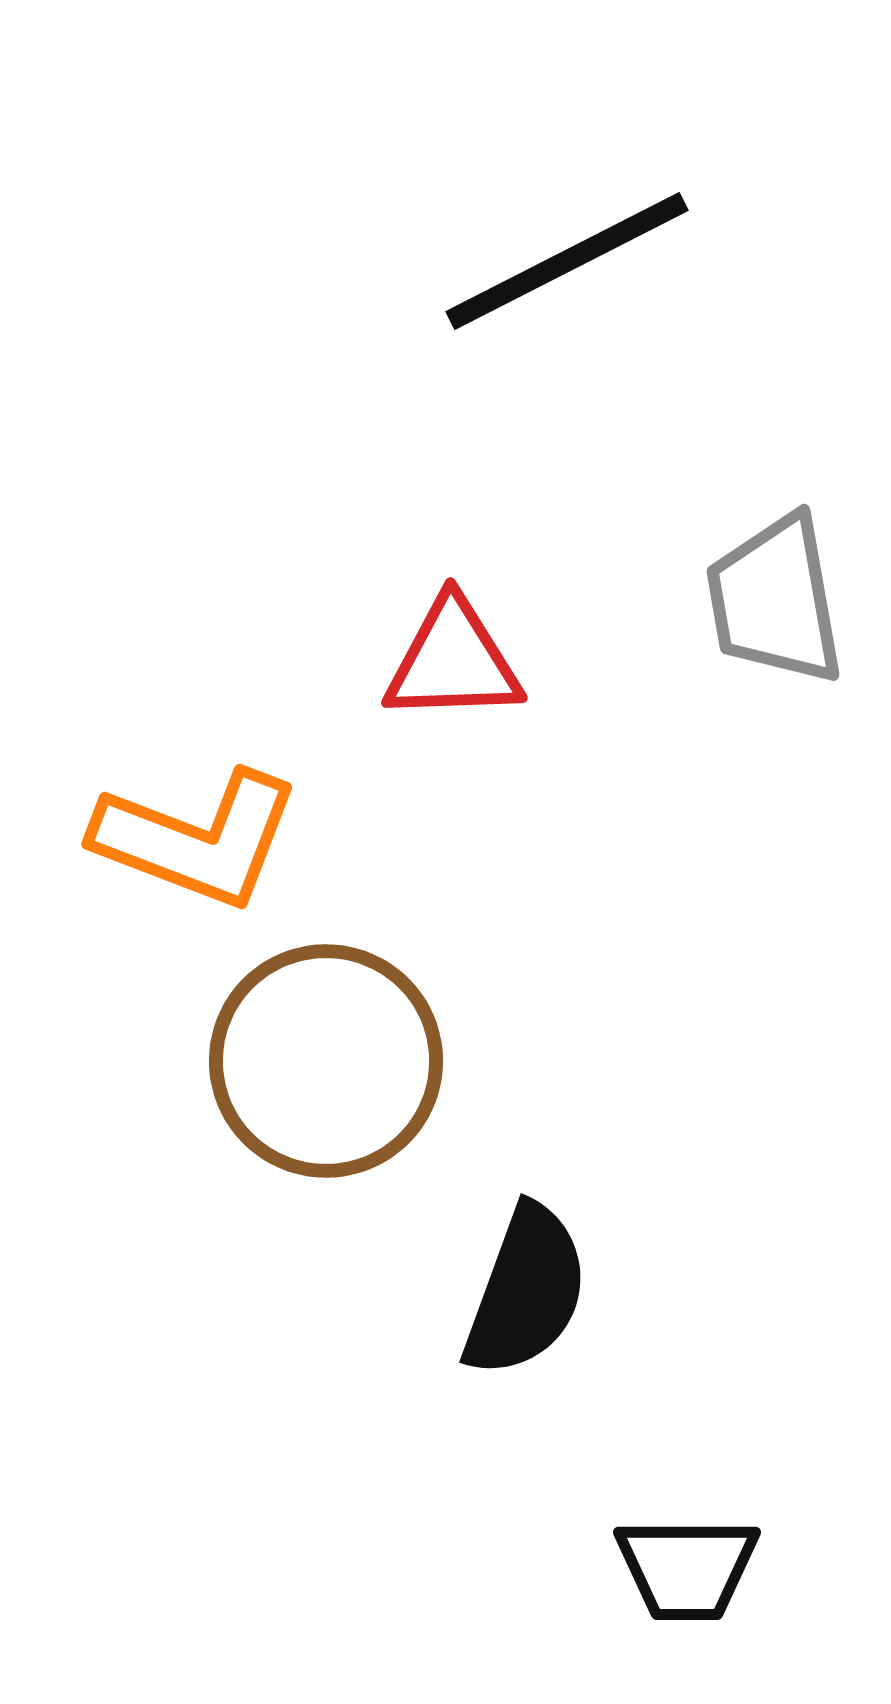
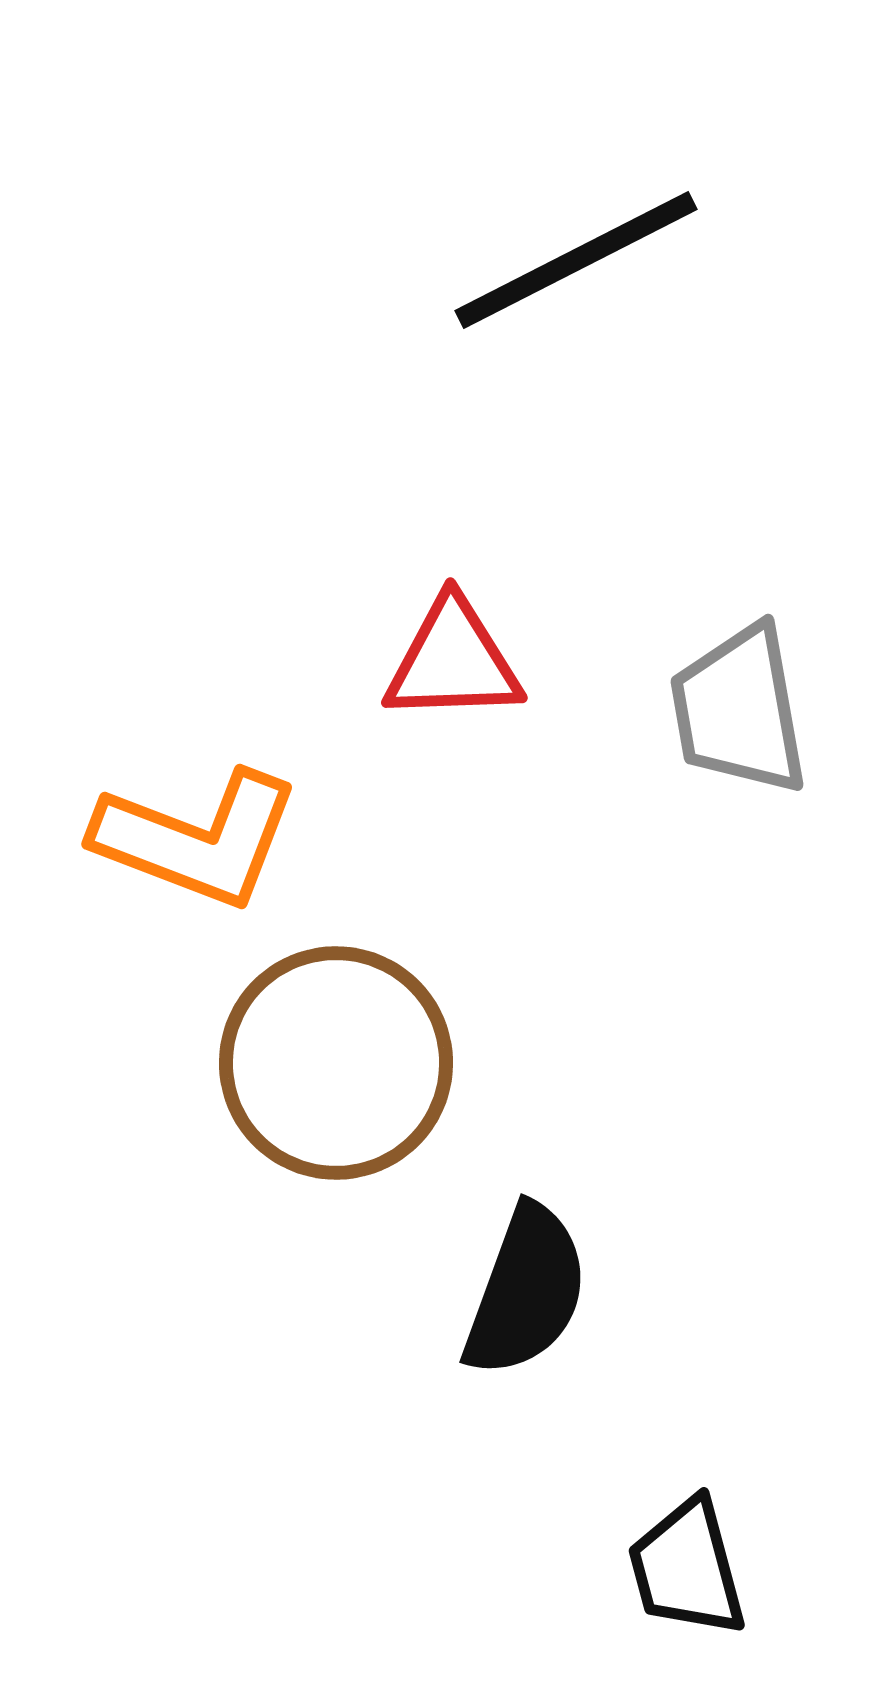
black line: moved 9 px right, 1 px up
gray trapezoid: moved 36 px left, 110 px down
brown circle: moved 10 px right, 2 px down
black trapezoid: rotated 75 degrees clockwise
